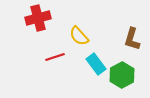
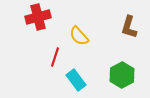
red cross: moved 1 px up
brown L-shape: moved 3 px left, 12 px up
red line: rotated 54 degrees counterclockwise
cyan rectangle: moved 20 px left, 16 px down
